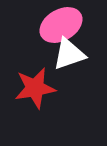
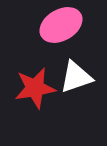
white triangle: moved 7 px right, 23 px down
